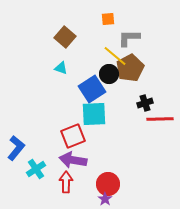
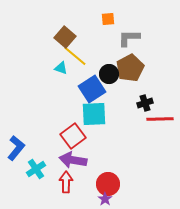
yellow line: moved 40 px left
red square: rotated 15 degrees counterclockwise
